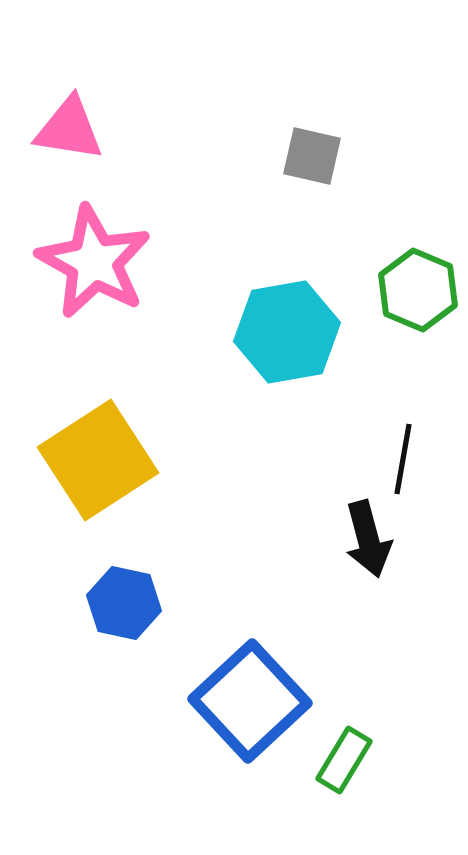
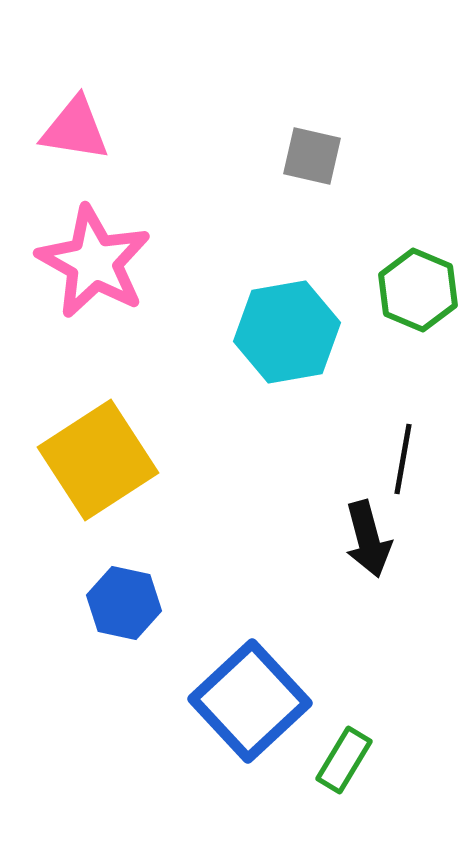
pink triangle: moved 6 px right
